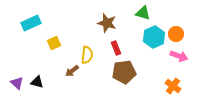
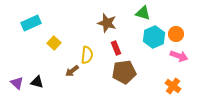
yellow square: rotated 24 degrees counterclockwise
